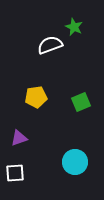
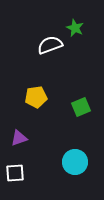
green star: moved 1 px right, 1 px down
green square: moved 5 px down
